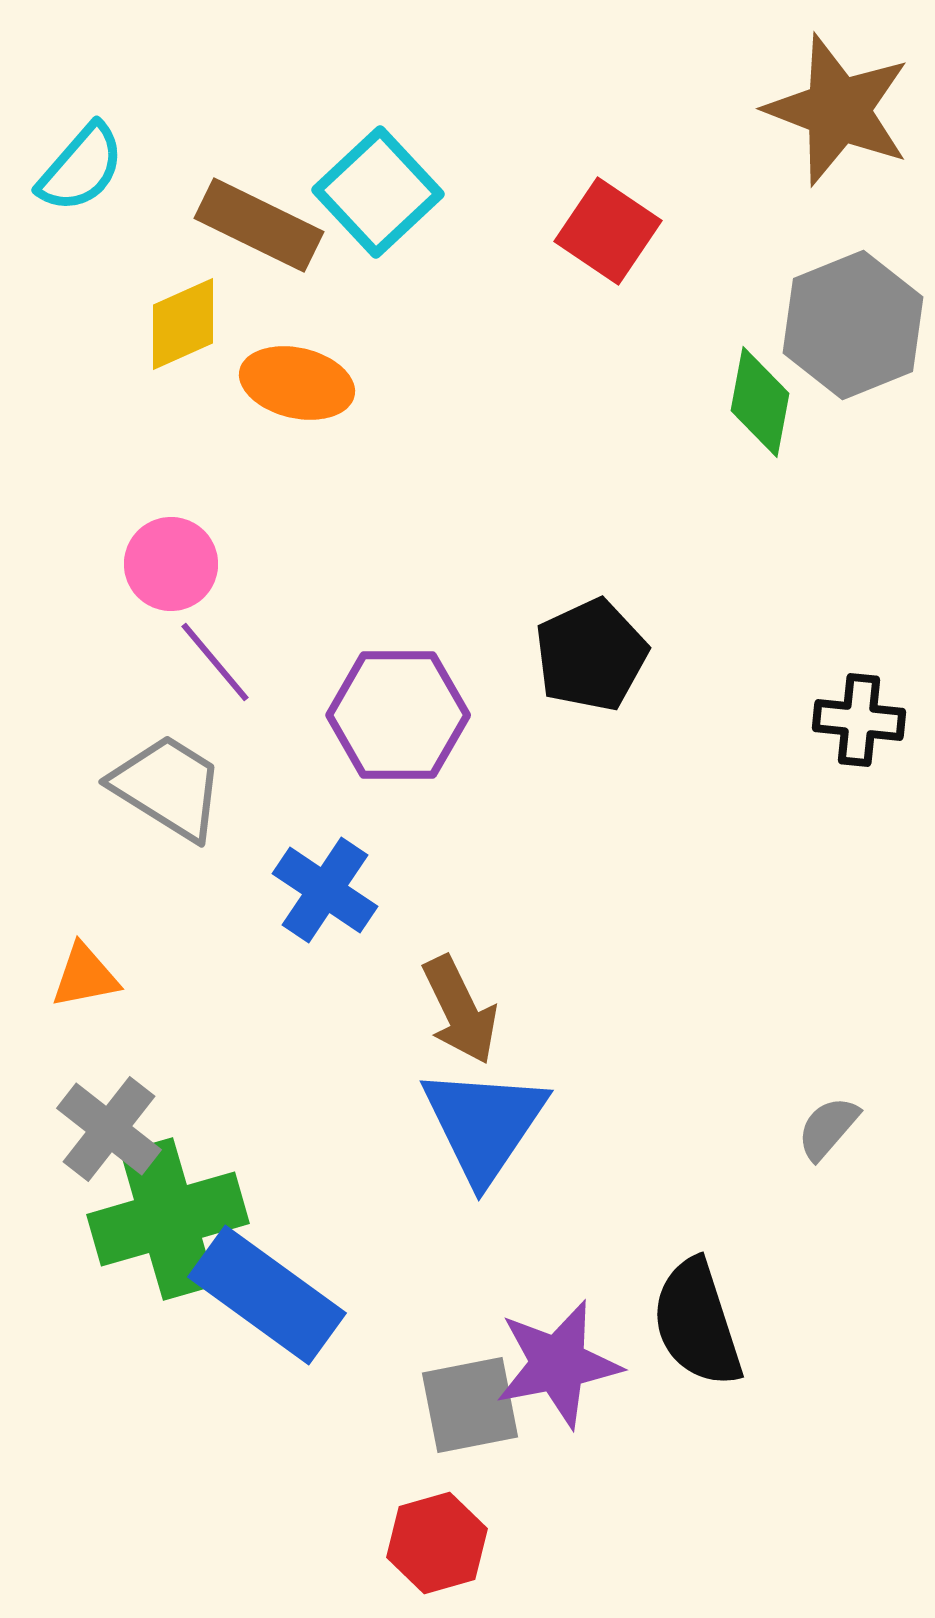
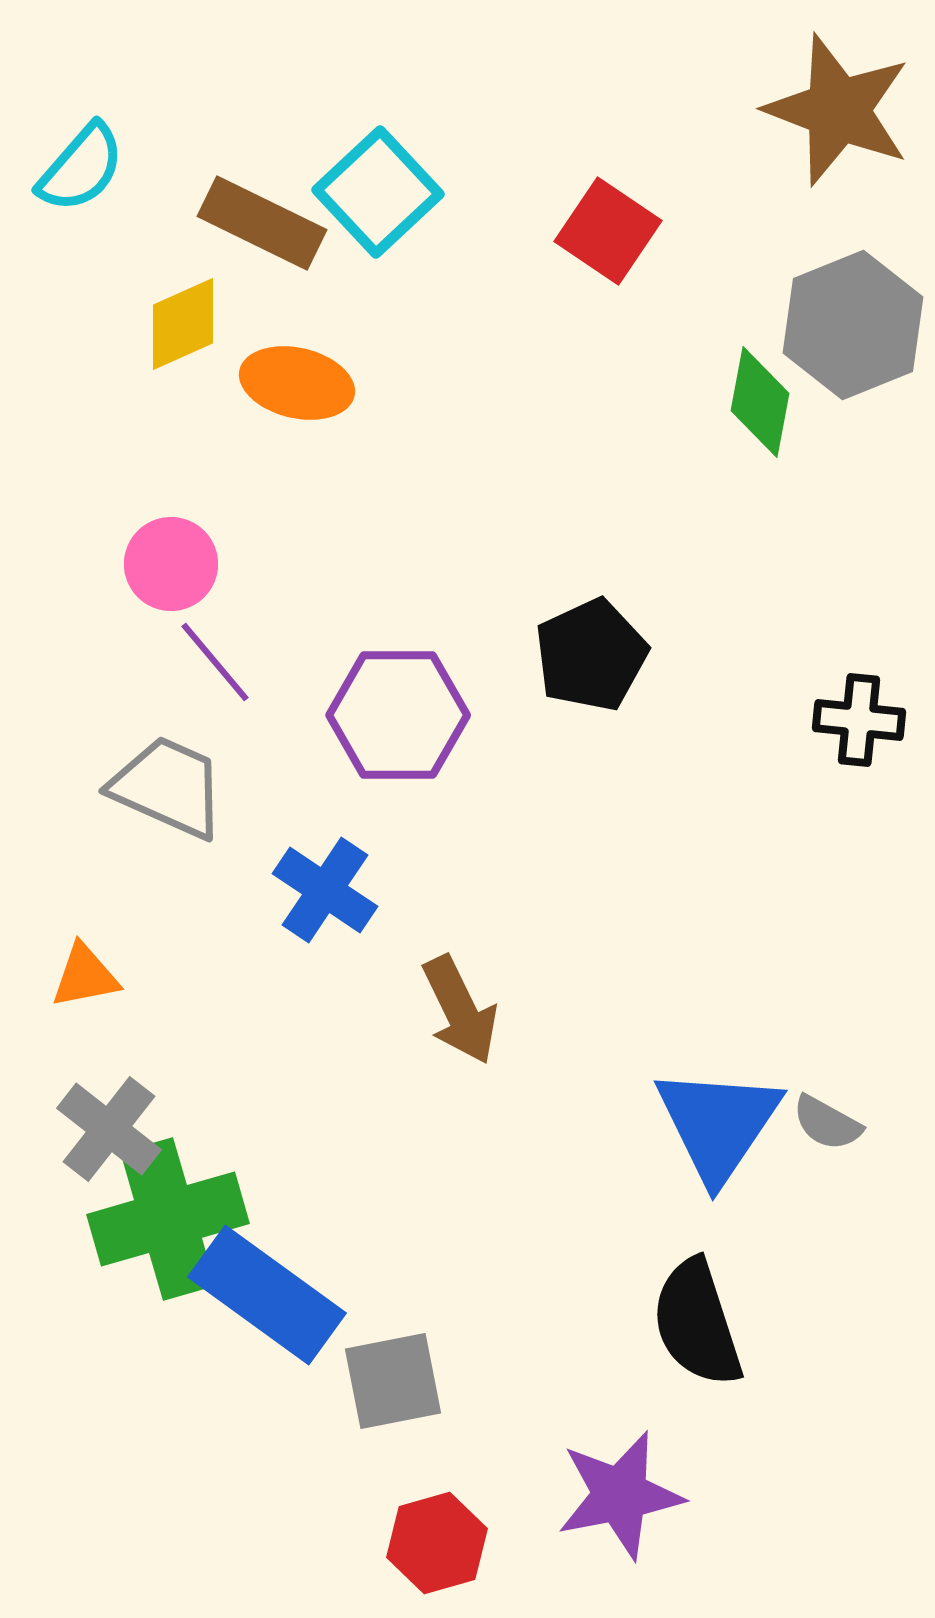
brown rectangle: moved 3 px right, 2 px up
gray trapezoid: rotated 8 degrees counterclockwise
blue triangle: moved 234 px right
gray semicircle: moved 1 px left, 5 px up; rotated 102 degrees counterclockwise
purple star: moved 62 px right, 131 px down
gray square: moved 77 px left, 24 px up
